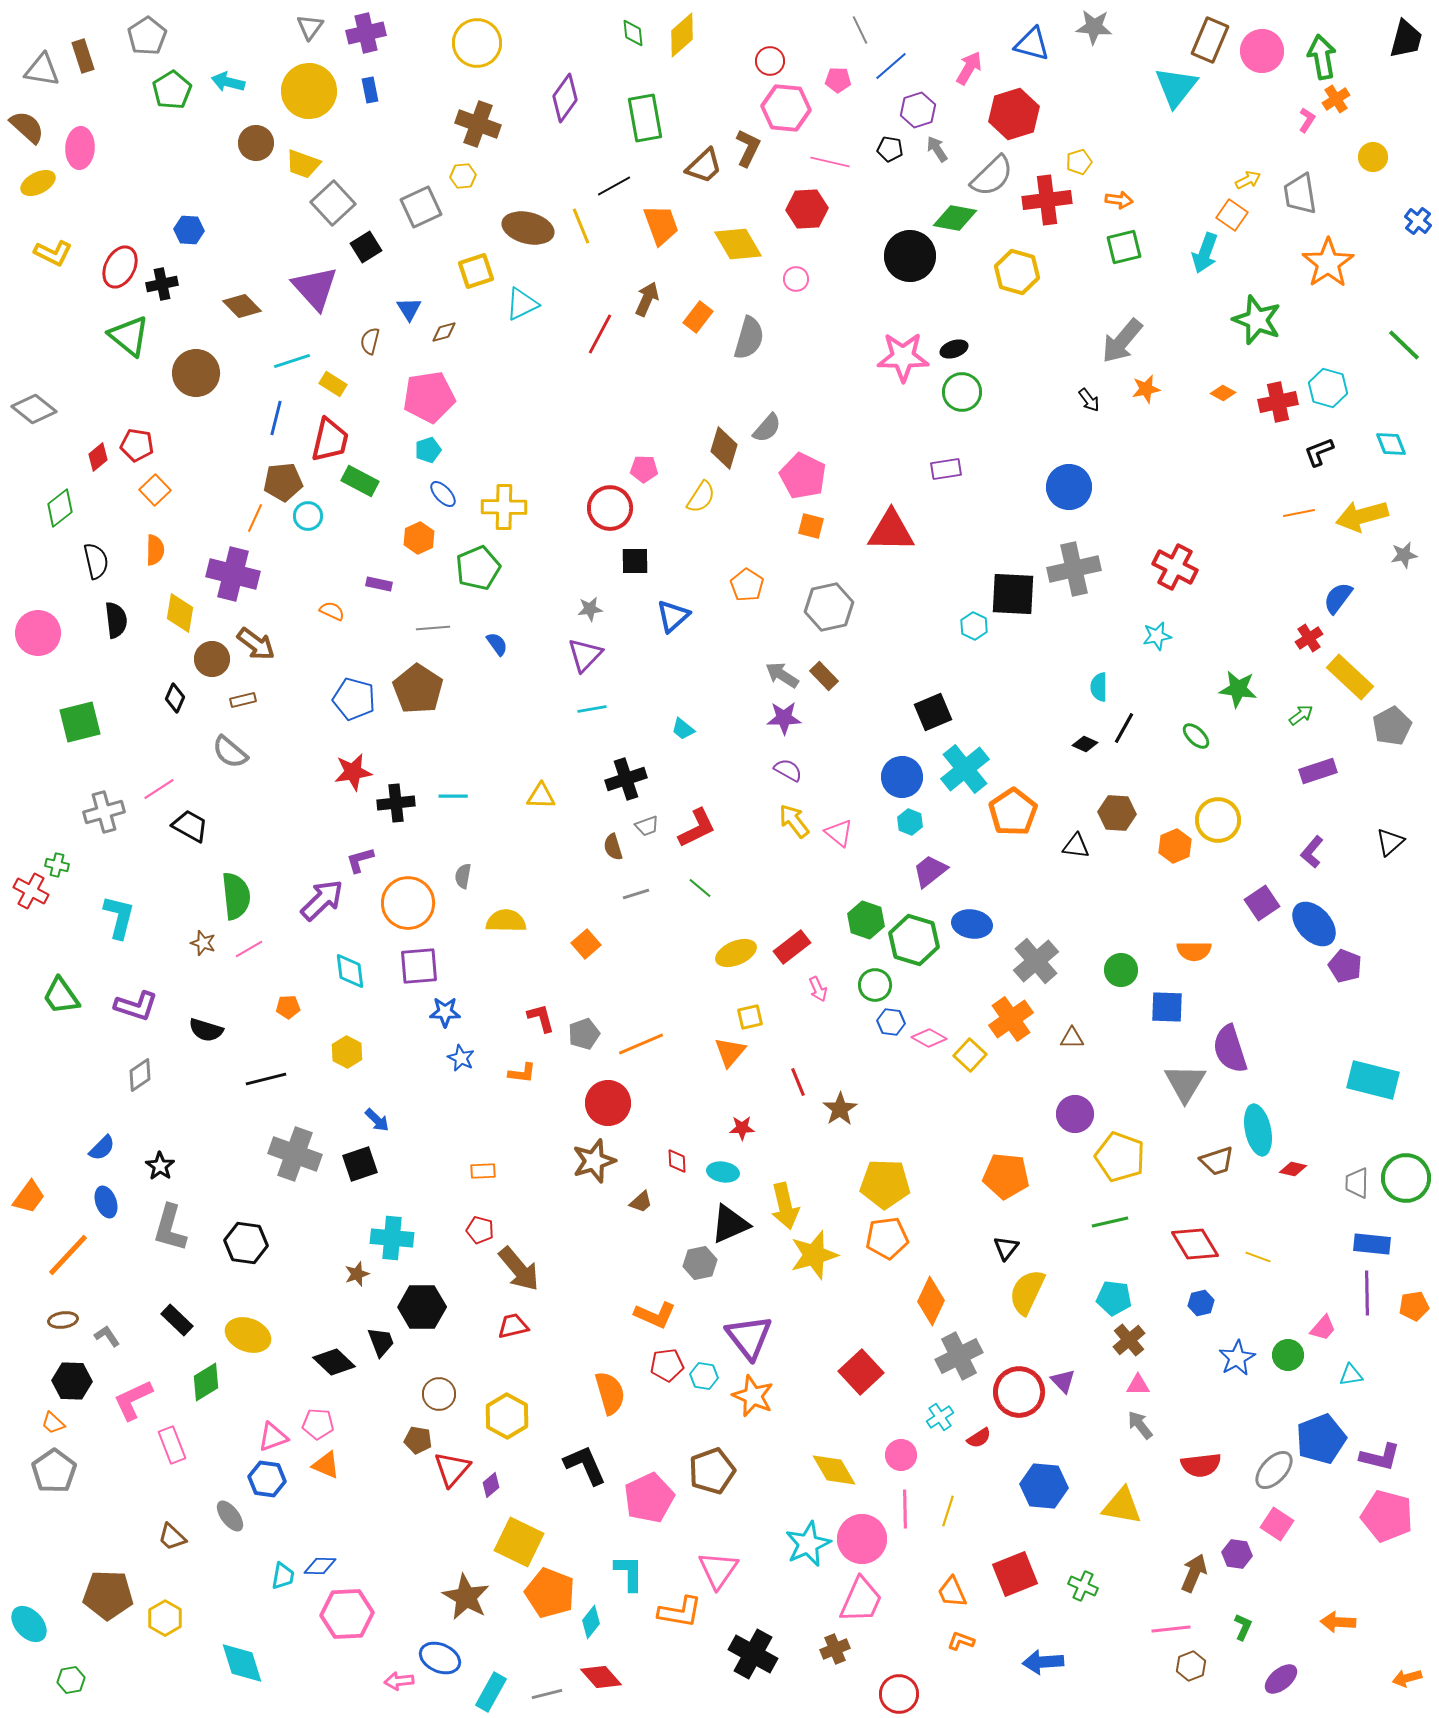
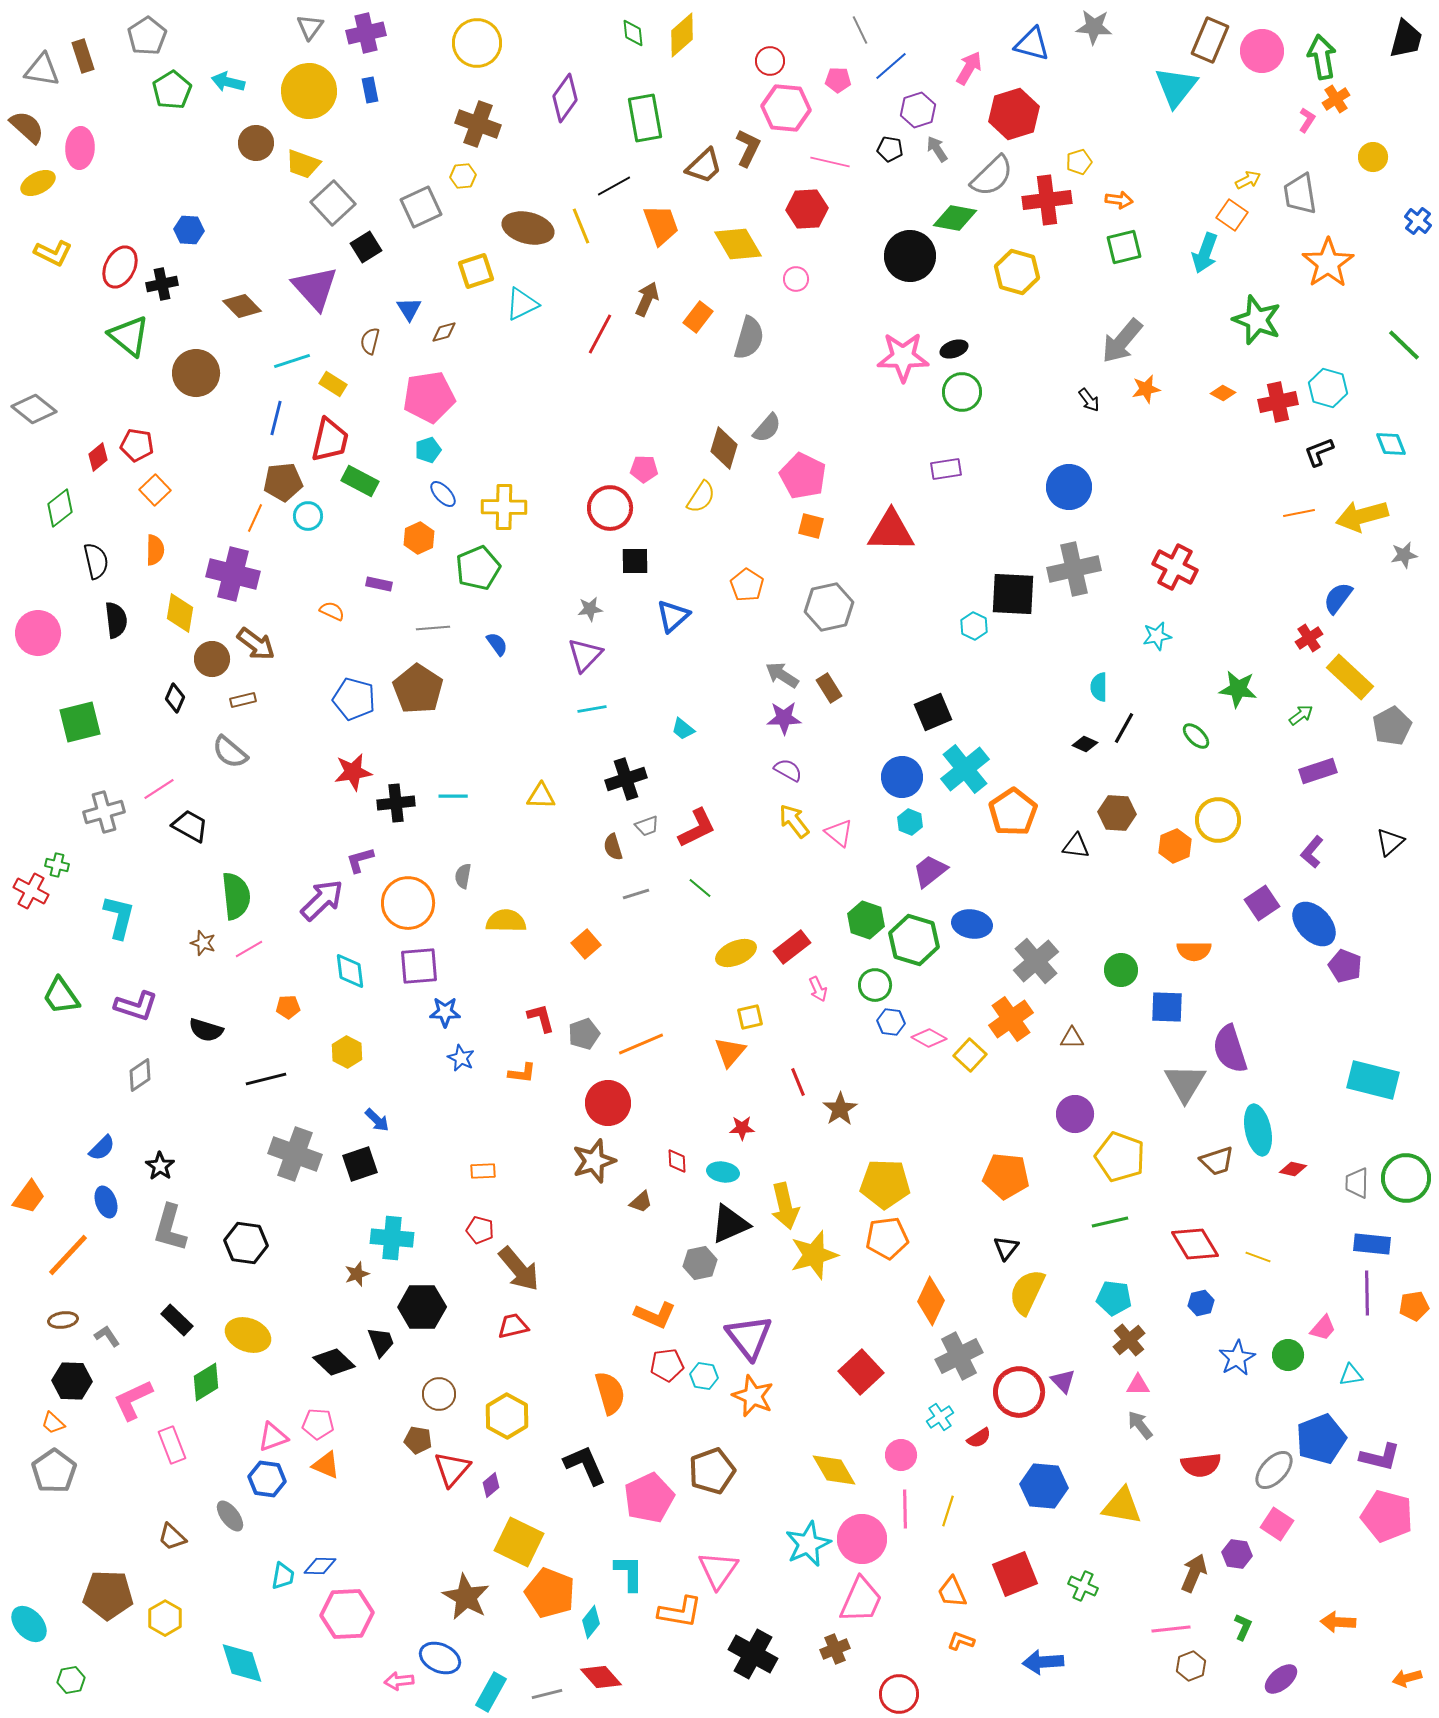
brown rectangle at (824, 676): moved 5 px right, 12 px down; rotated 12 degrees clockwise
